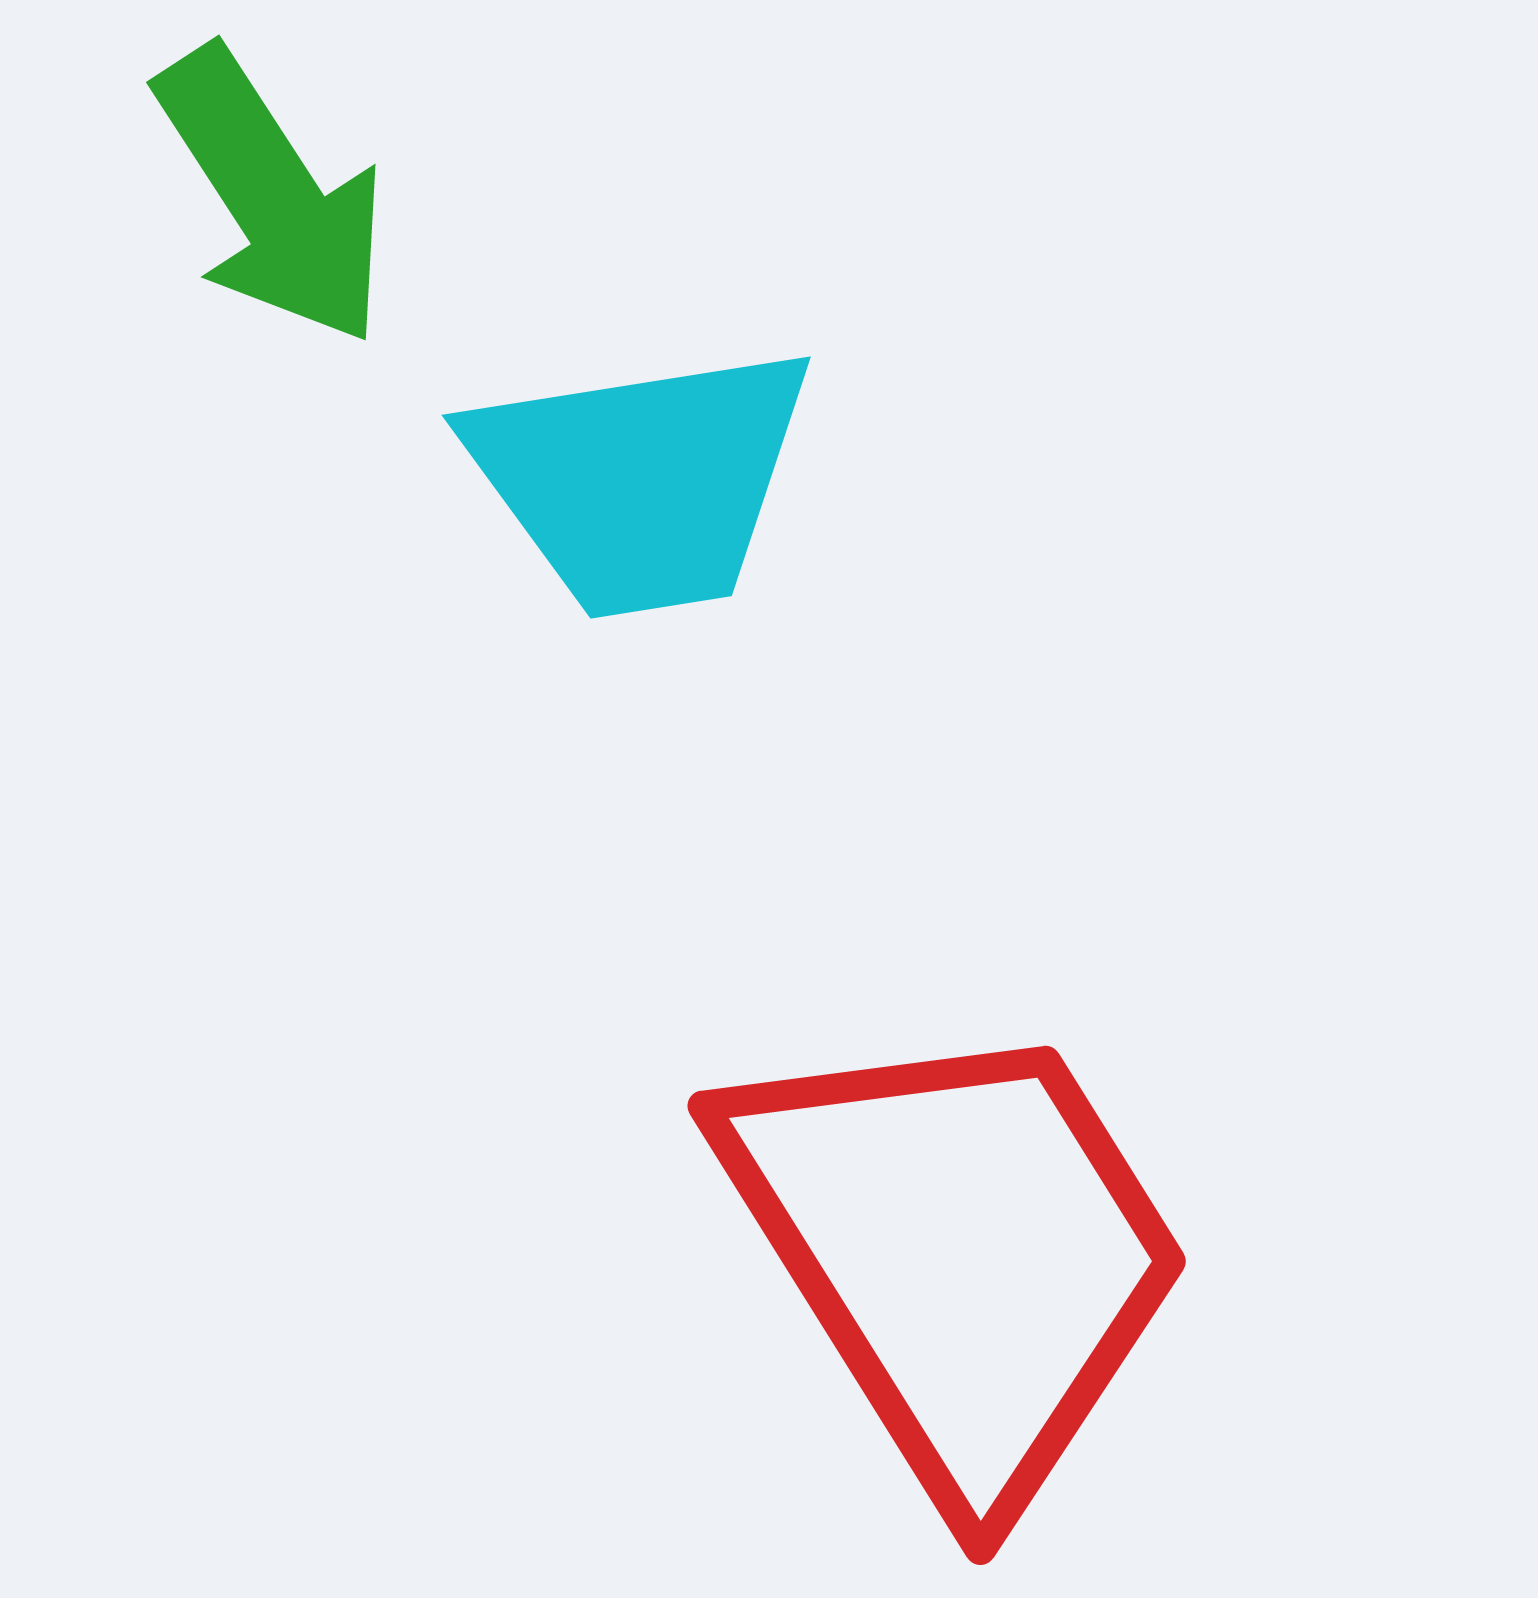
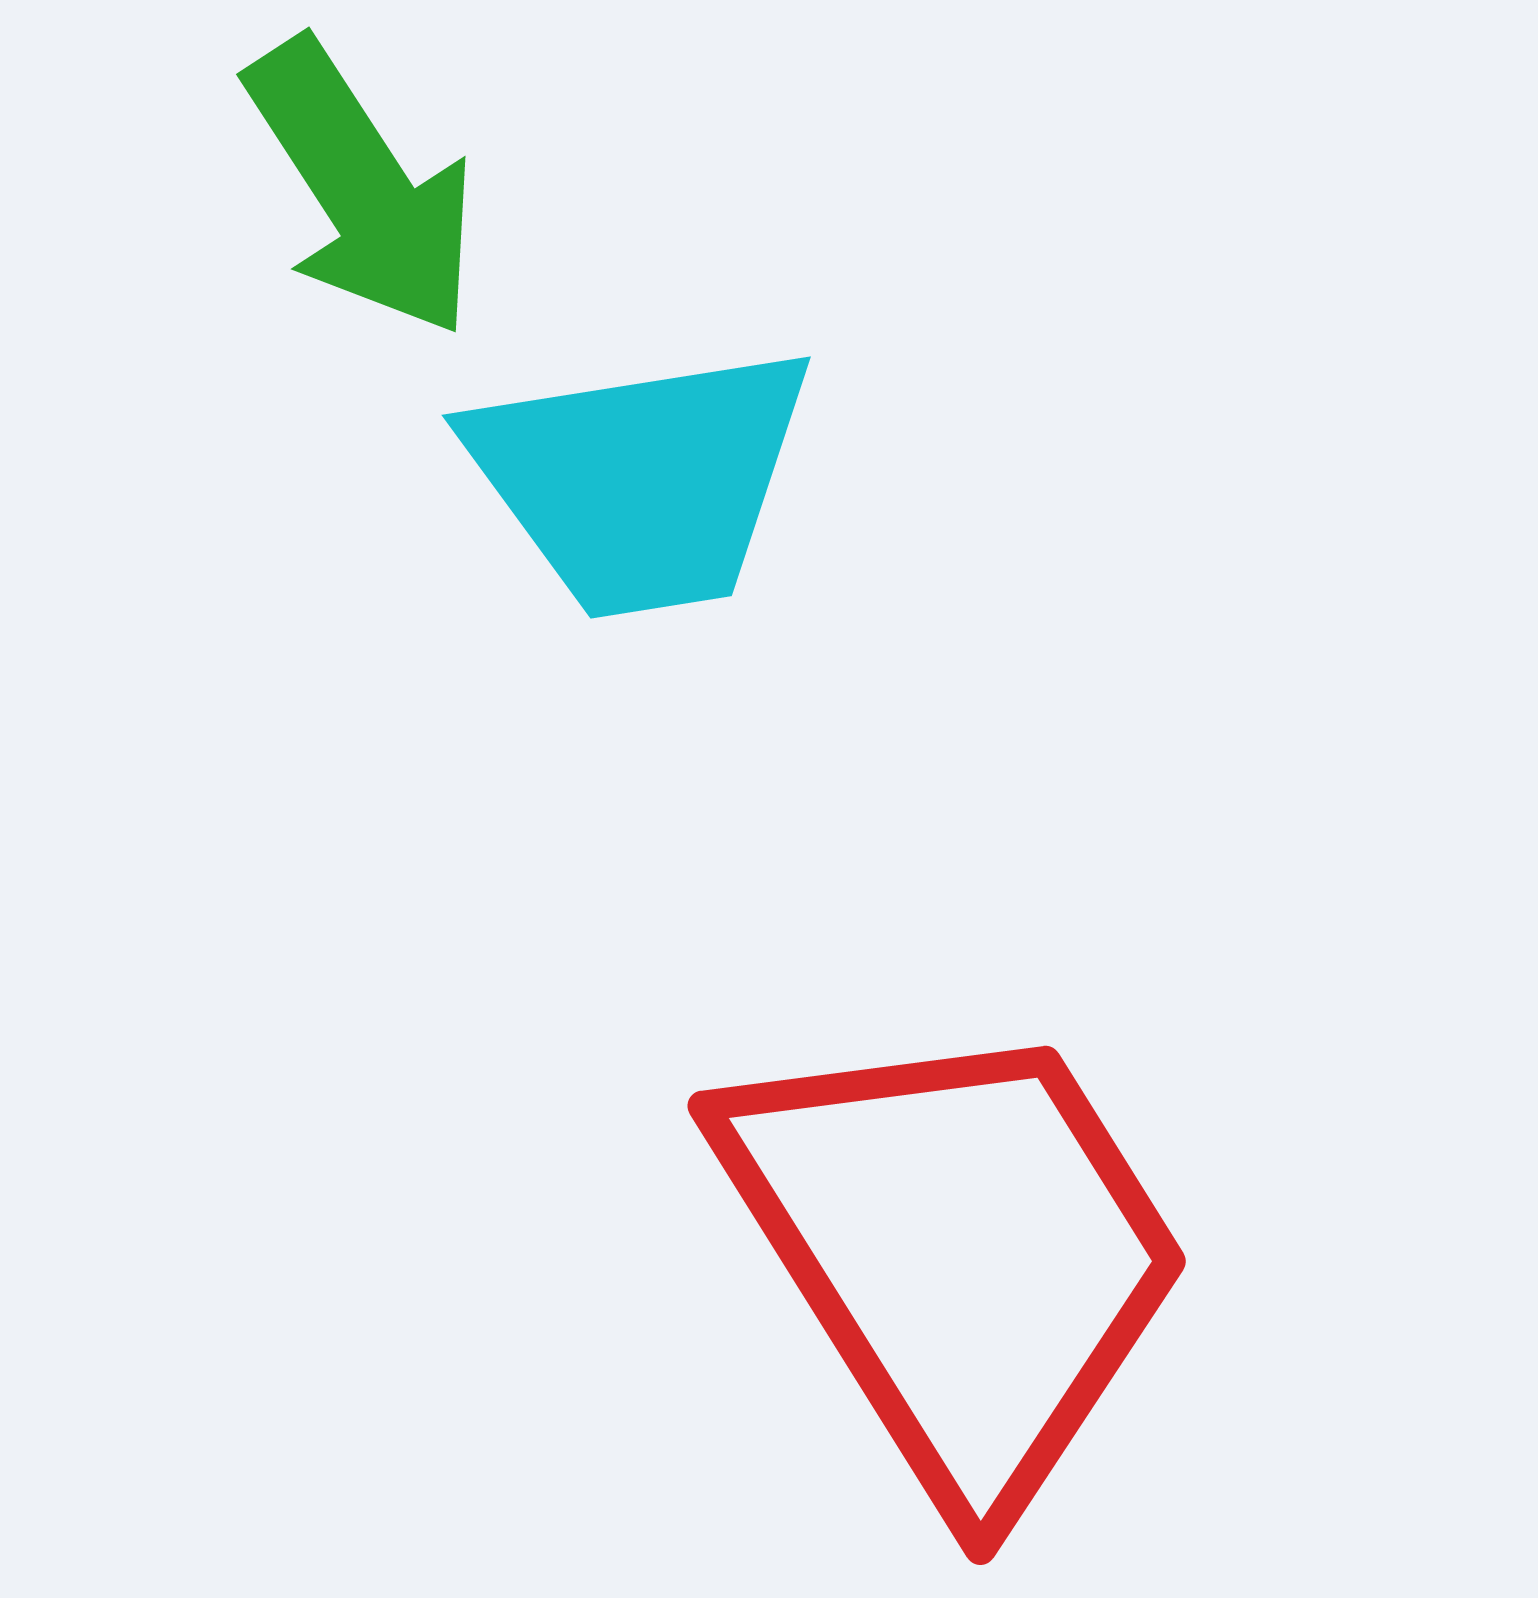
green arrow: moved 90 px right, 8 px up
